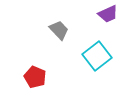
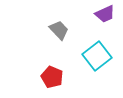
purple trapezoid: moved 3 px left
red pentagon: moved 17 px right
